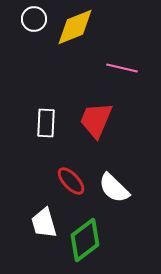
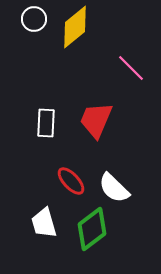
yellow diamond: rotated 18 degrees counterclockwise
pink line: moved 9 px right; rotated 32 degrees clockwise
green diamond: moved 7 px right, 11 px up
